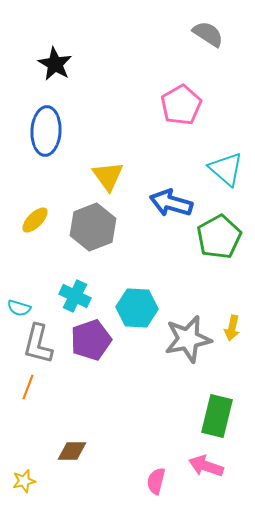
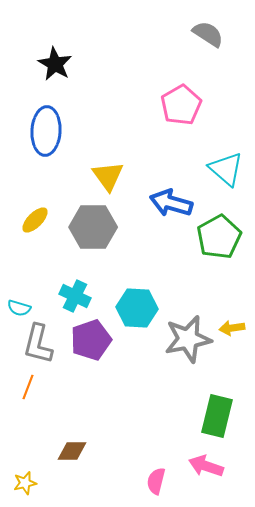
gray hexagon: rotated 21 degrees clockwise
yellow arrow: rotated 70 degrees clockwise
yellow star: moved 1 px right, 2 px down
